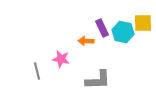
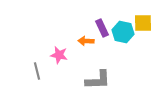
pink star: moved 2 px left, 4 px up
